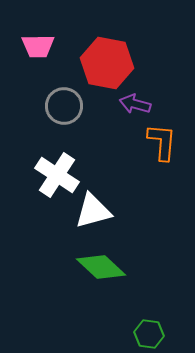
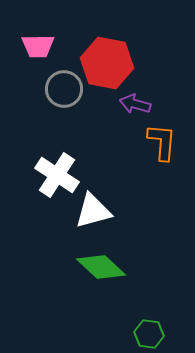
gray circle: moved 17 px up
